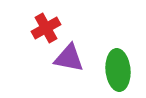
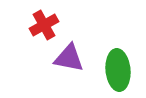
red cross: moved 2 px left, 3 px up
